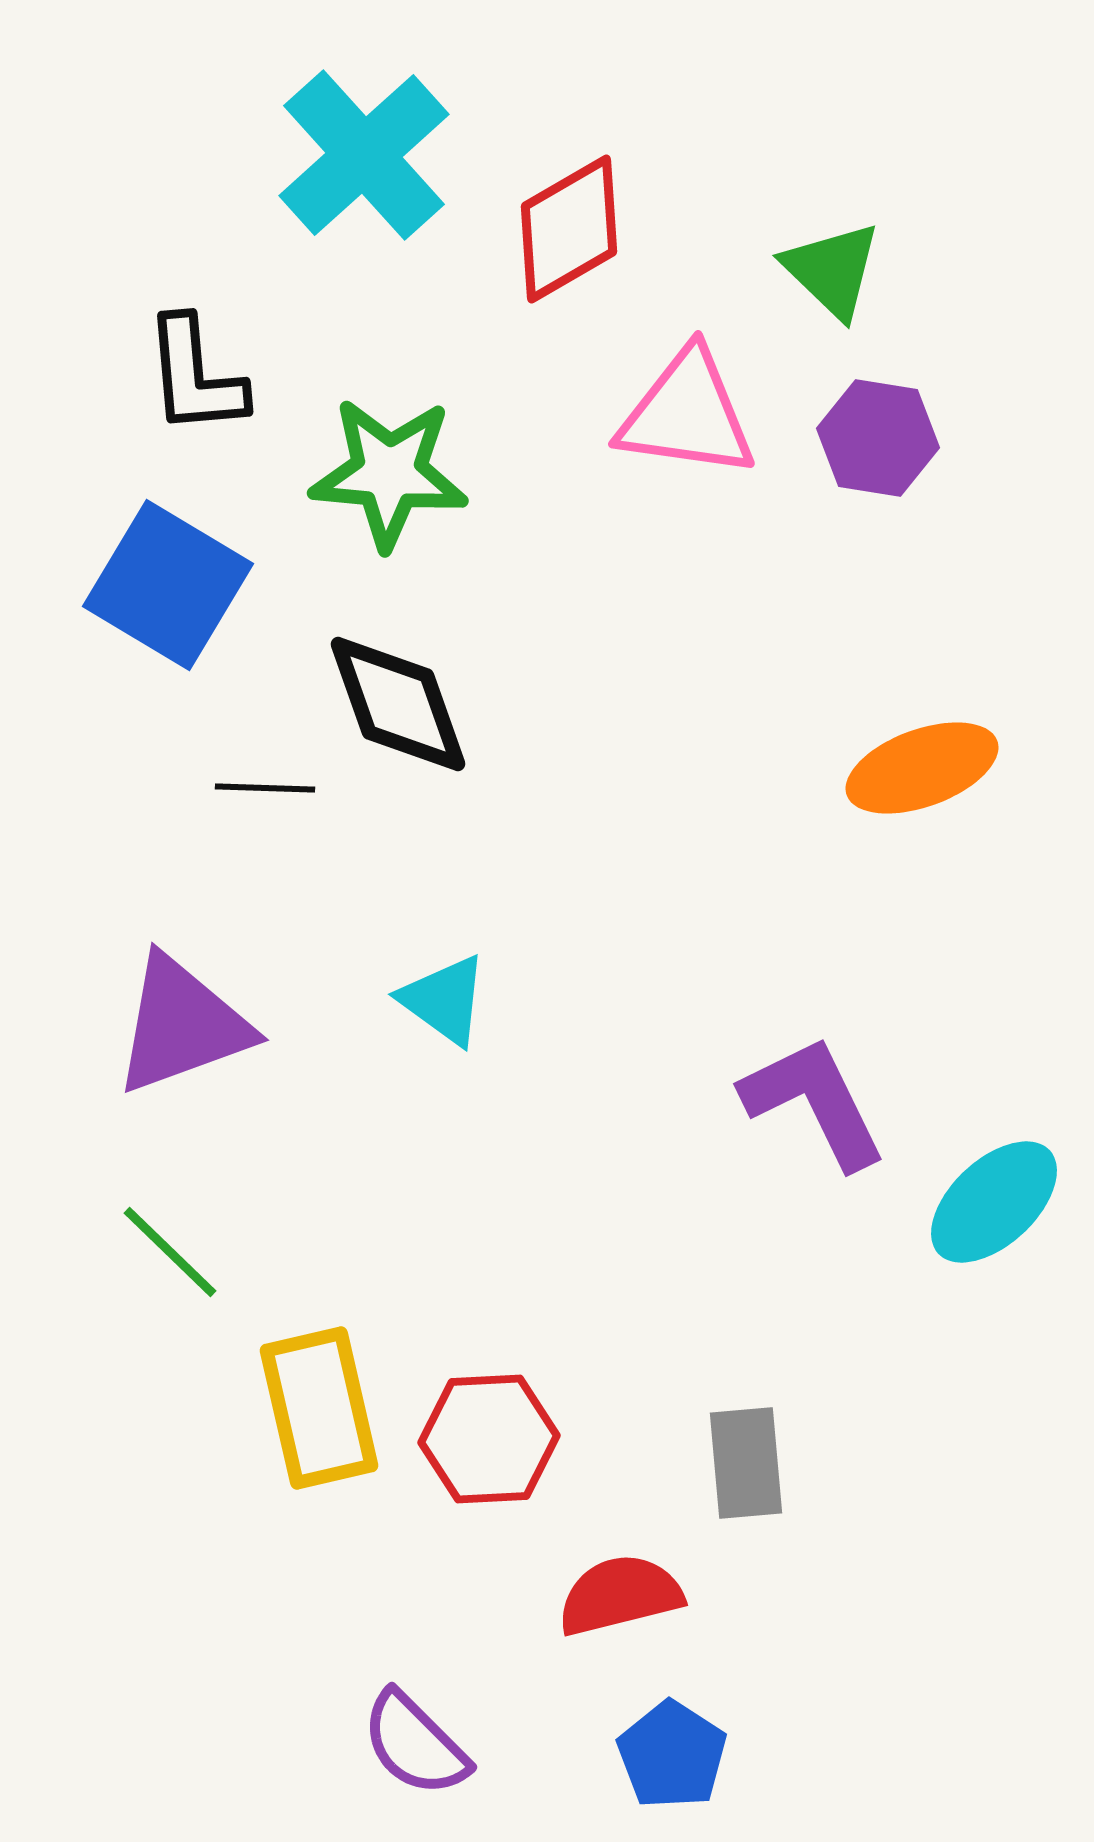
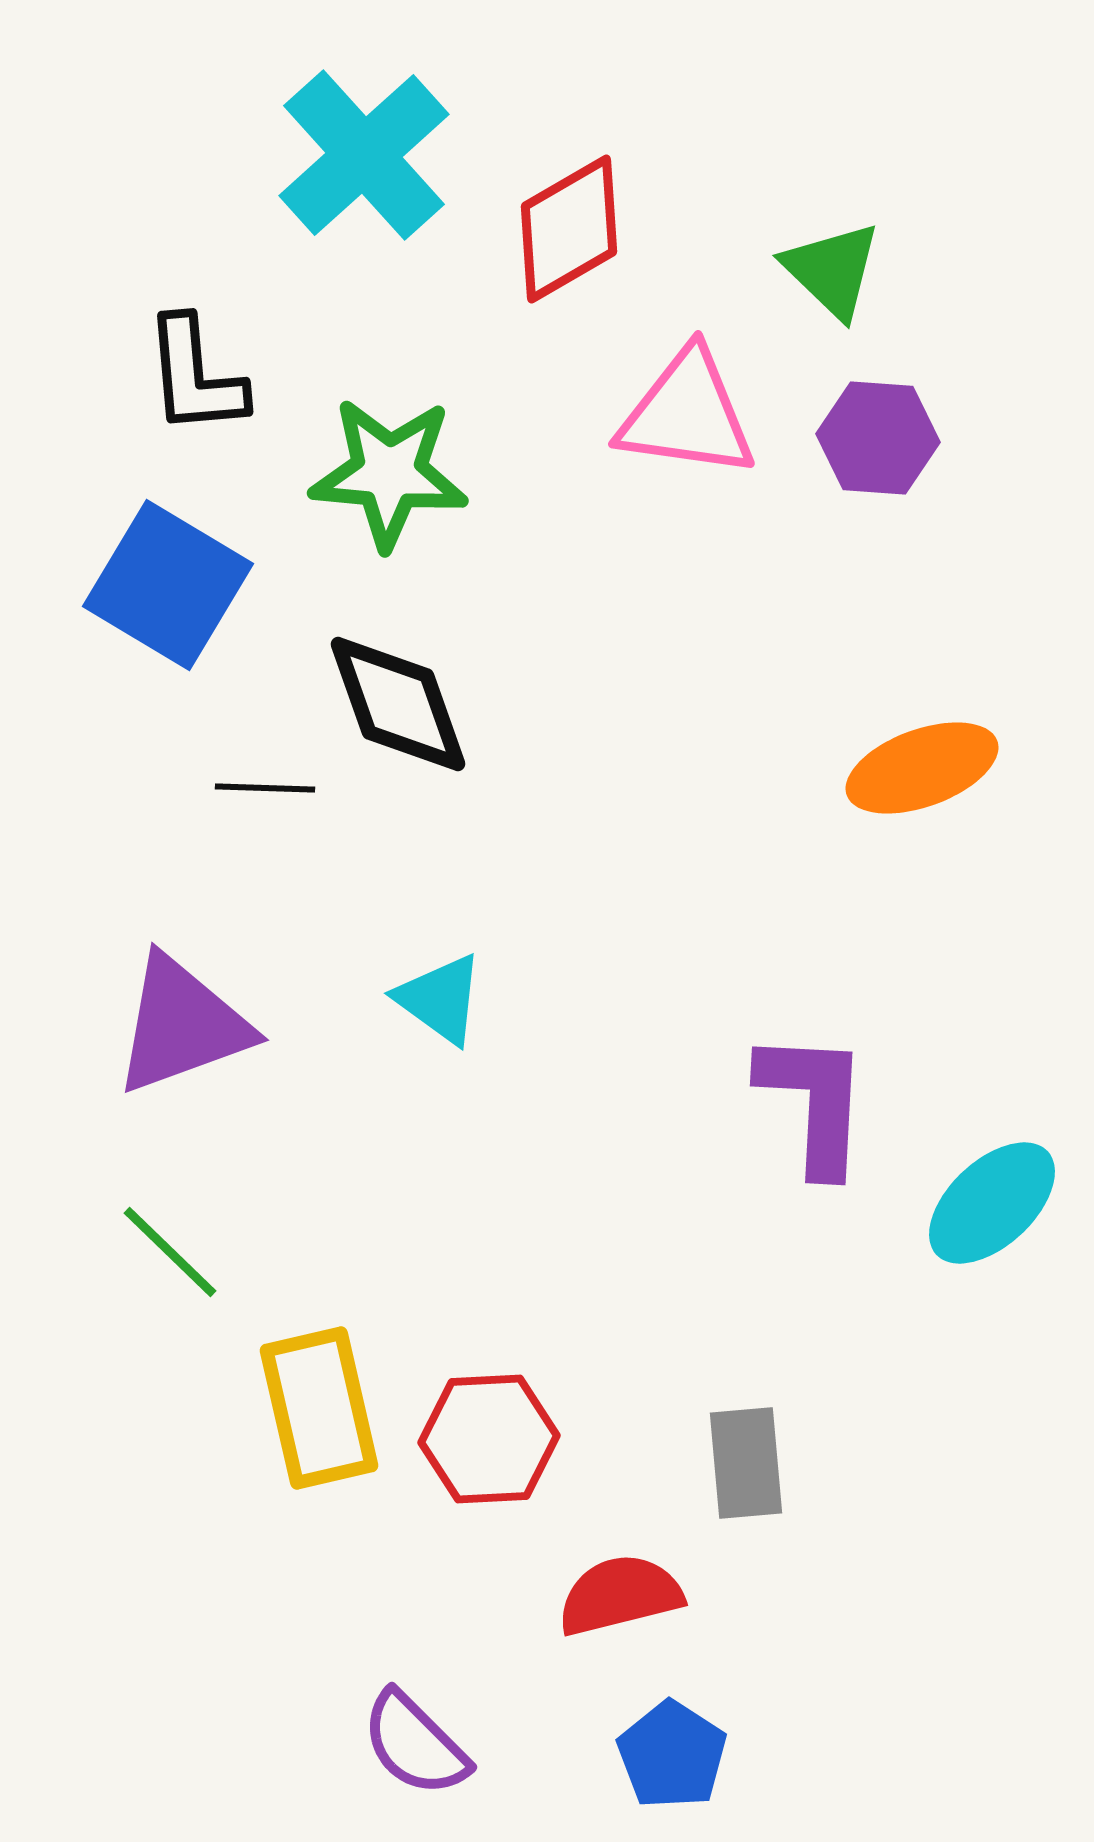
purple hexagon: rotated 5 degrees counterclockwise
cyan triangle: moved 4 px left, 1 px up
purple L-shape: rotated 29 degrees clockwise
cyan ellipse: moved 2 px left, 1 px down
